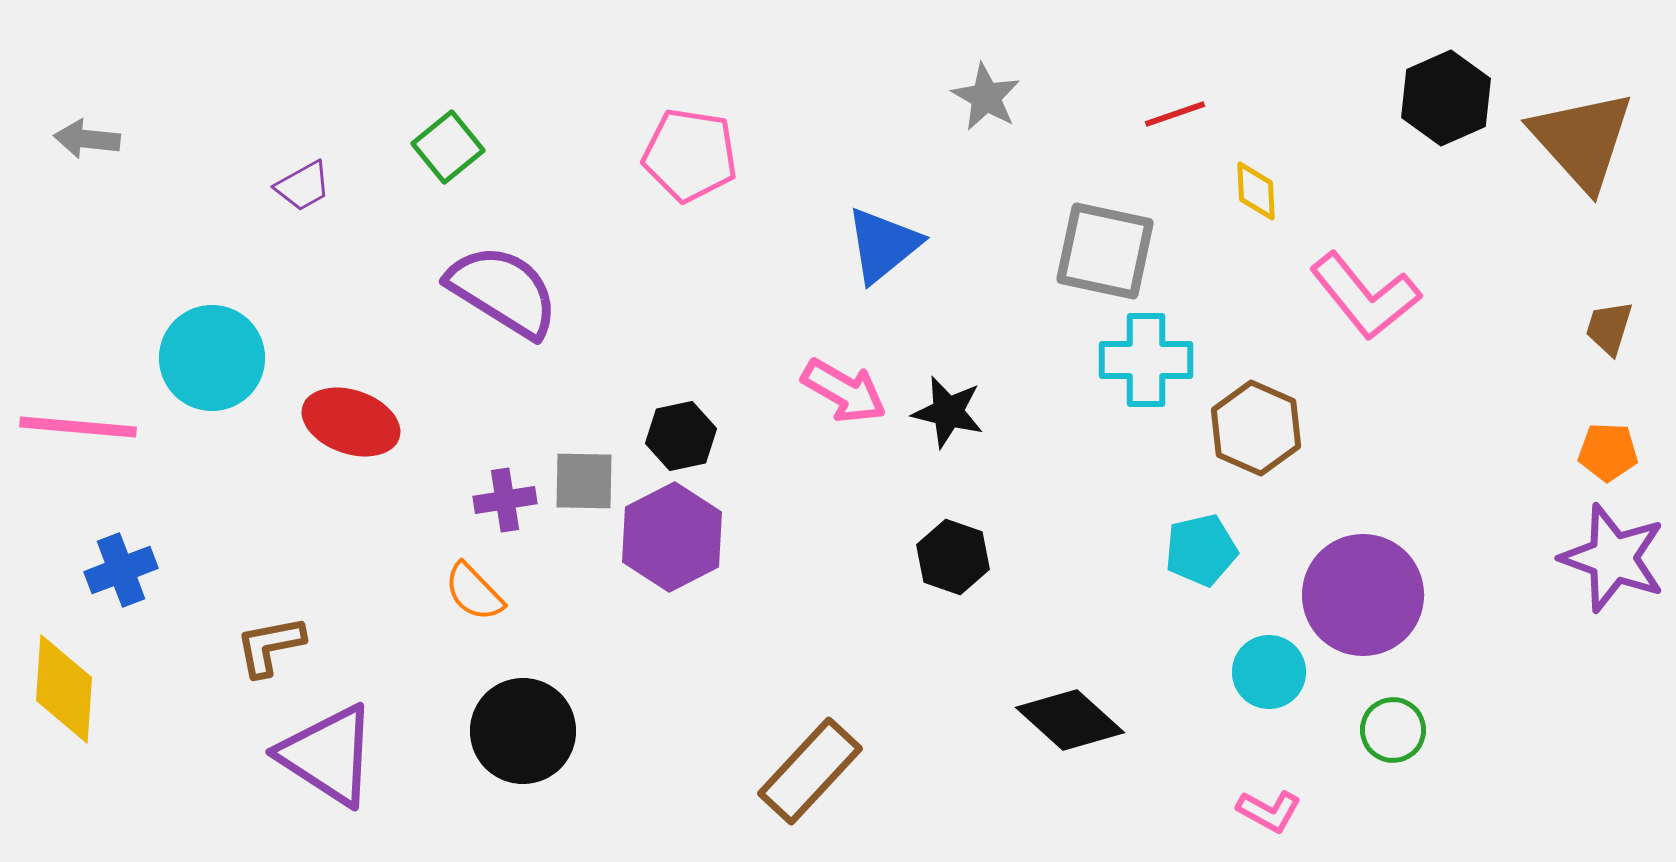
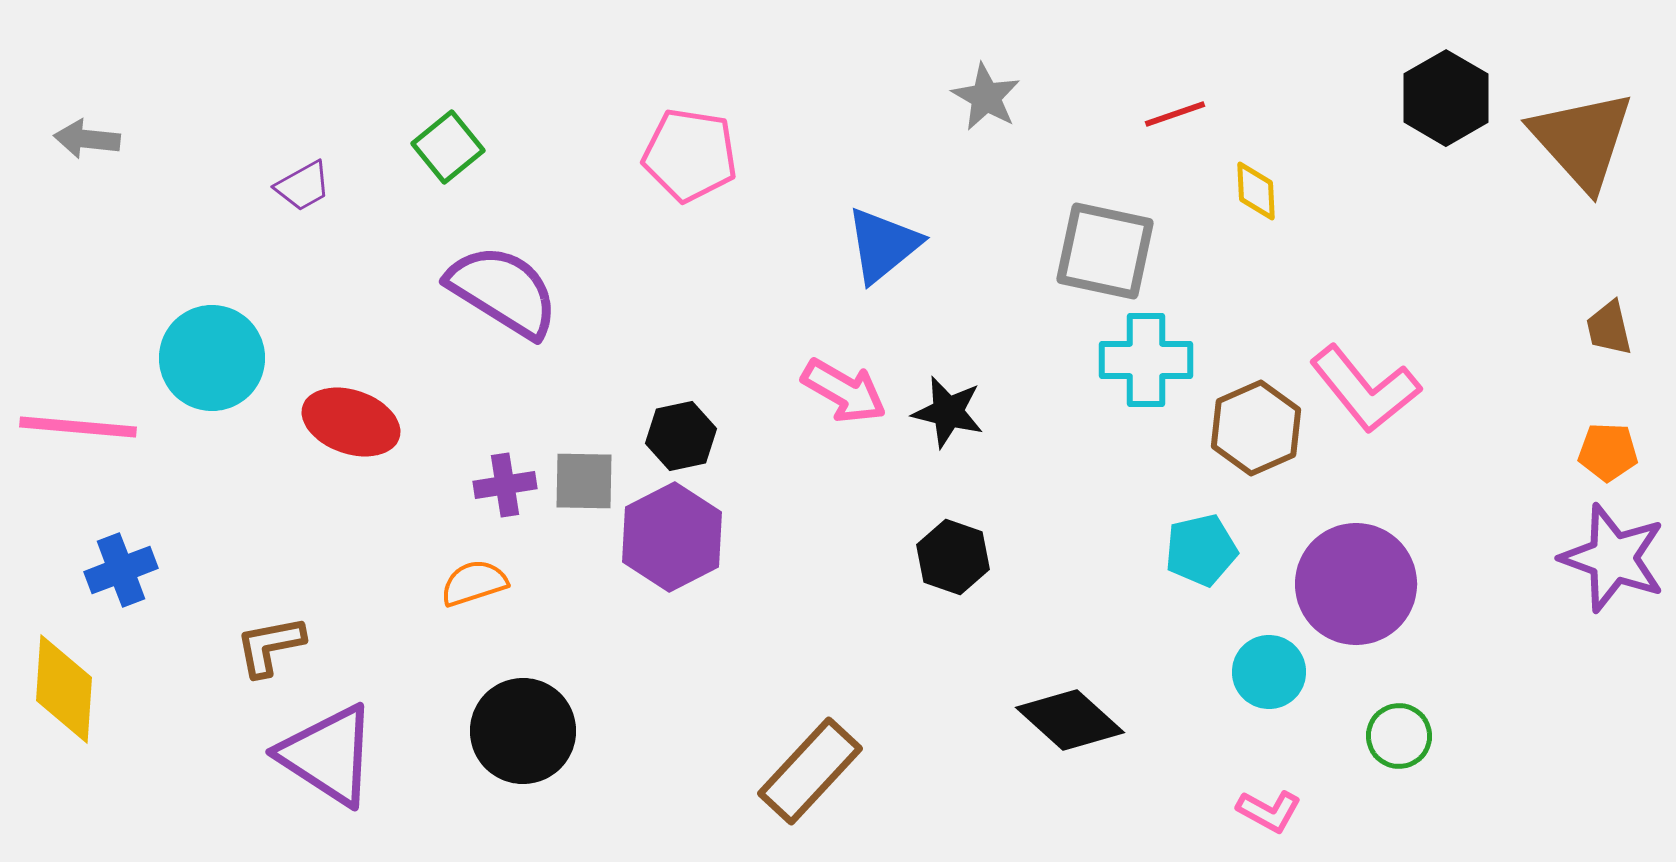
black hexagon at (1446, 98): rotated 6 degrees counterclockwise
pink L-shape at (1365, 296): moved 93 px down
brown trapezoid at (1609, 328): rotated 30 degrees counterclockwise
brown hexagon at (1256, 428): rotated 12 degrees clockwise
purple cross at (505, 500): moved 15 px up
orange semicircle at (474, 592): moved 9 px up; rotated 116 degrees clockwise
purple circle at (1363, 595): moved 7 px left, 11 px up
green circle at (1393, 730): moved 6 px right, 6 px down
